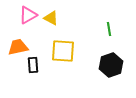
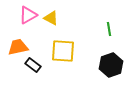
black rectangle: rotated 49 degrees counterclockwise
